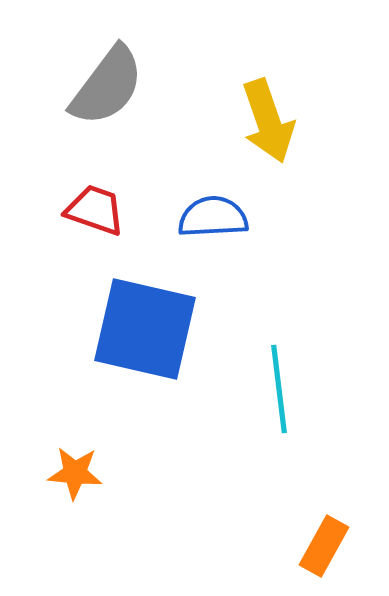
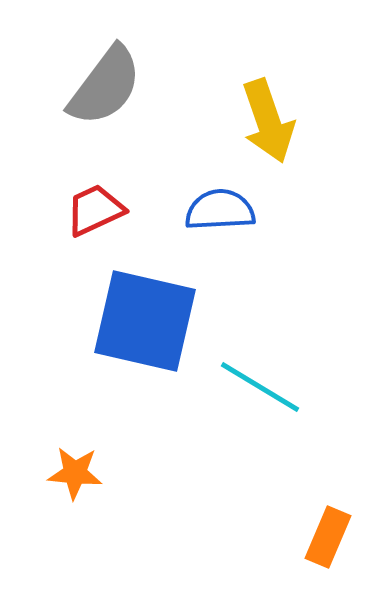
gray semicircle: moved 2 px left
red trapezoid: rotated 44 degrees counterclockwise
blue semicircle: moved 7 px right, 7 px up
blue square: moved 8 px up
cyan line: moved 19 px left, 2 px up; rotated 52 degrees counterclockwise
orange rectangle: moved 4 px right, 9 px up; rotated 6 degrees counterclockwise
